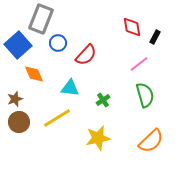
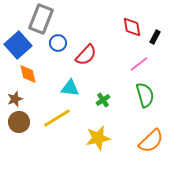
orange diamond: moved 6 px left; rotated 10 degrees clockwise
